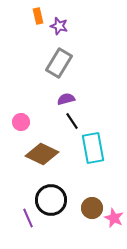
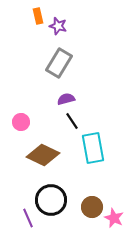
purple star: moved 1 px left
brown diamond: moved 1 px right, 1 px down
brown circle: moved 1 px up
